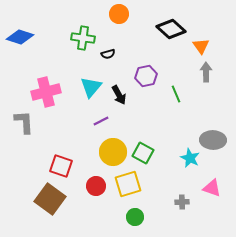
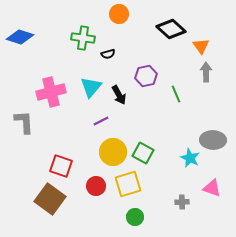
pink cross: moved 5 px right
